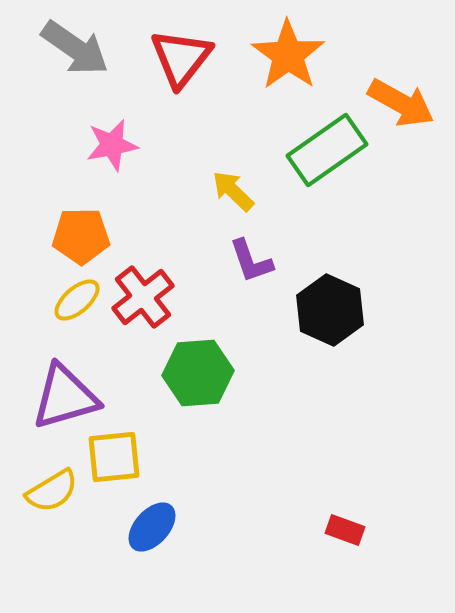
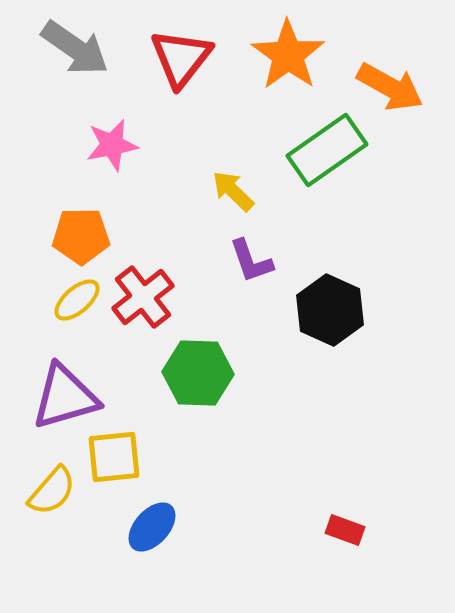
orange arrow: moved 11 px left, 16 px up
green hexagon: rotated 6 degrees clockwise
yellow semicircle: rotated 18 degrees counterclockwise
